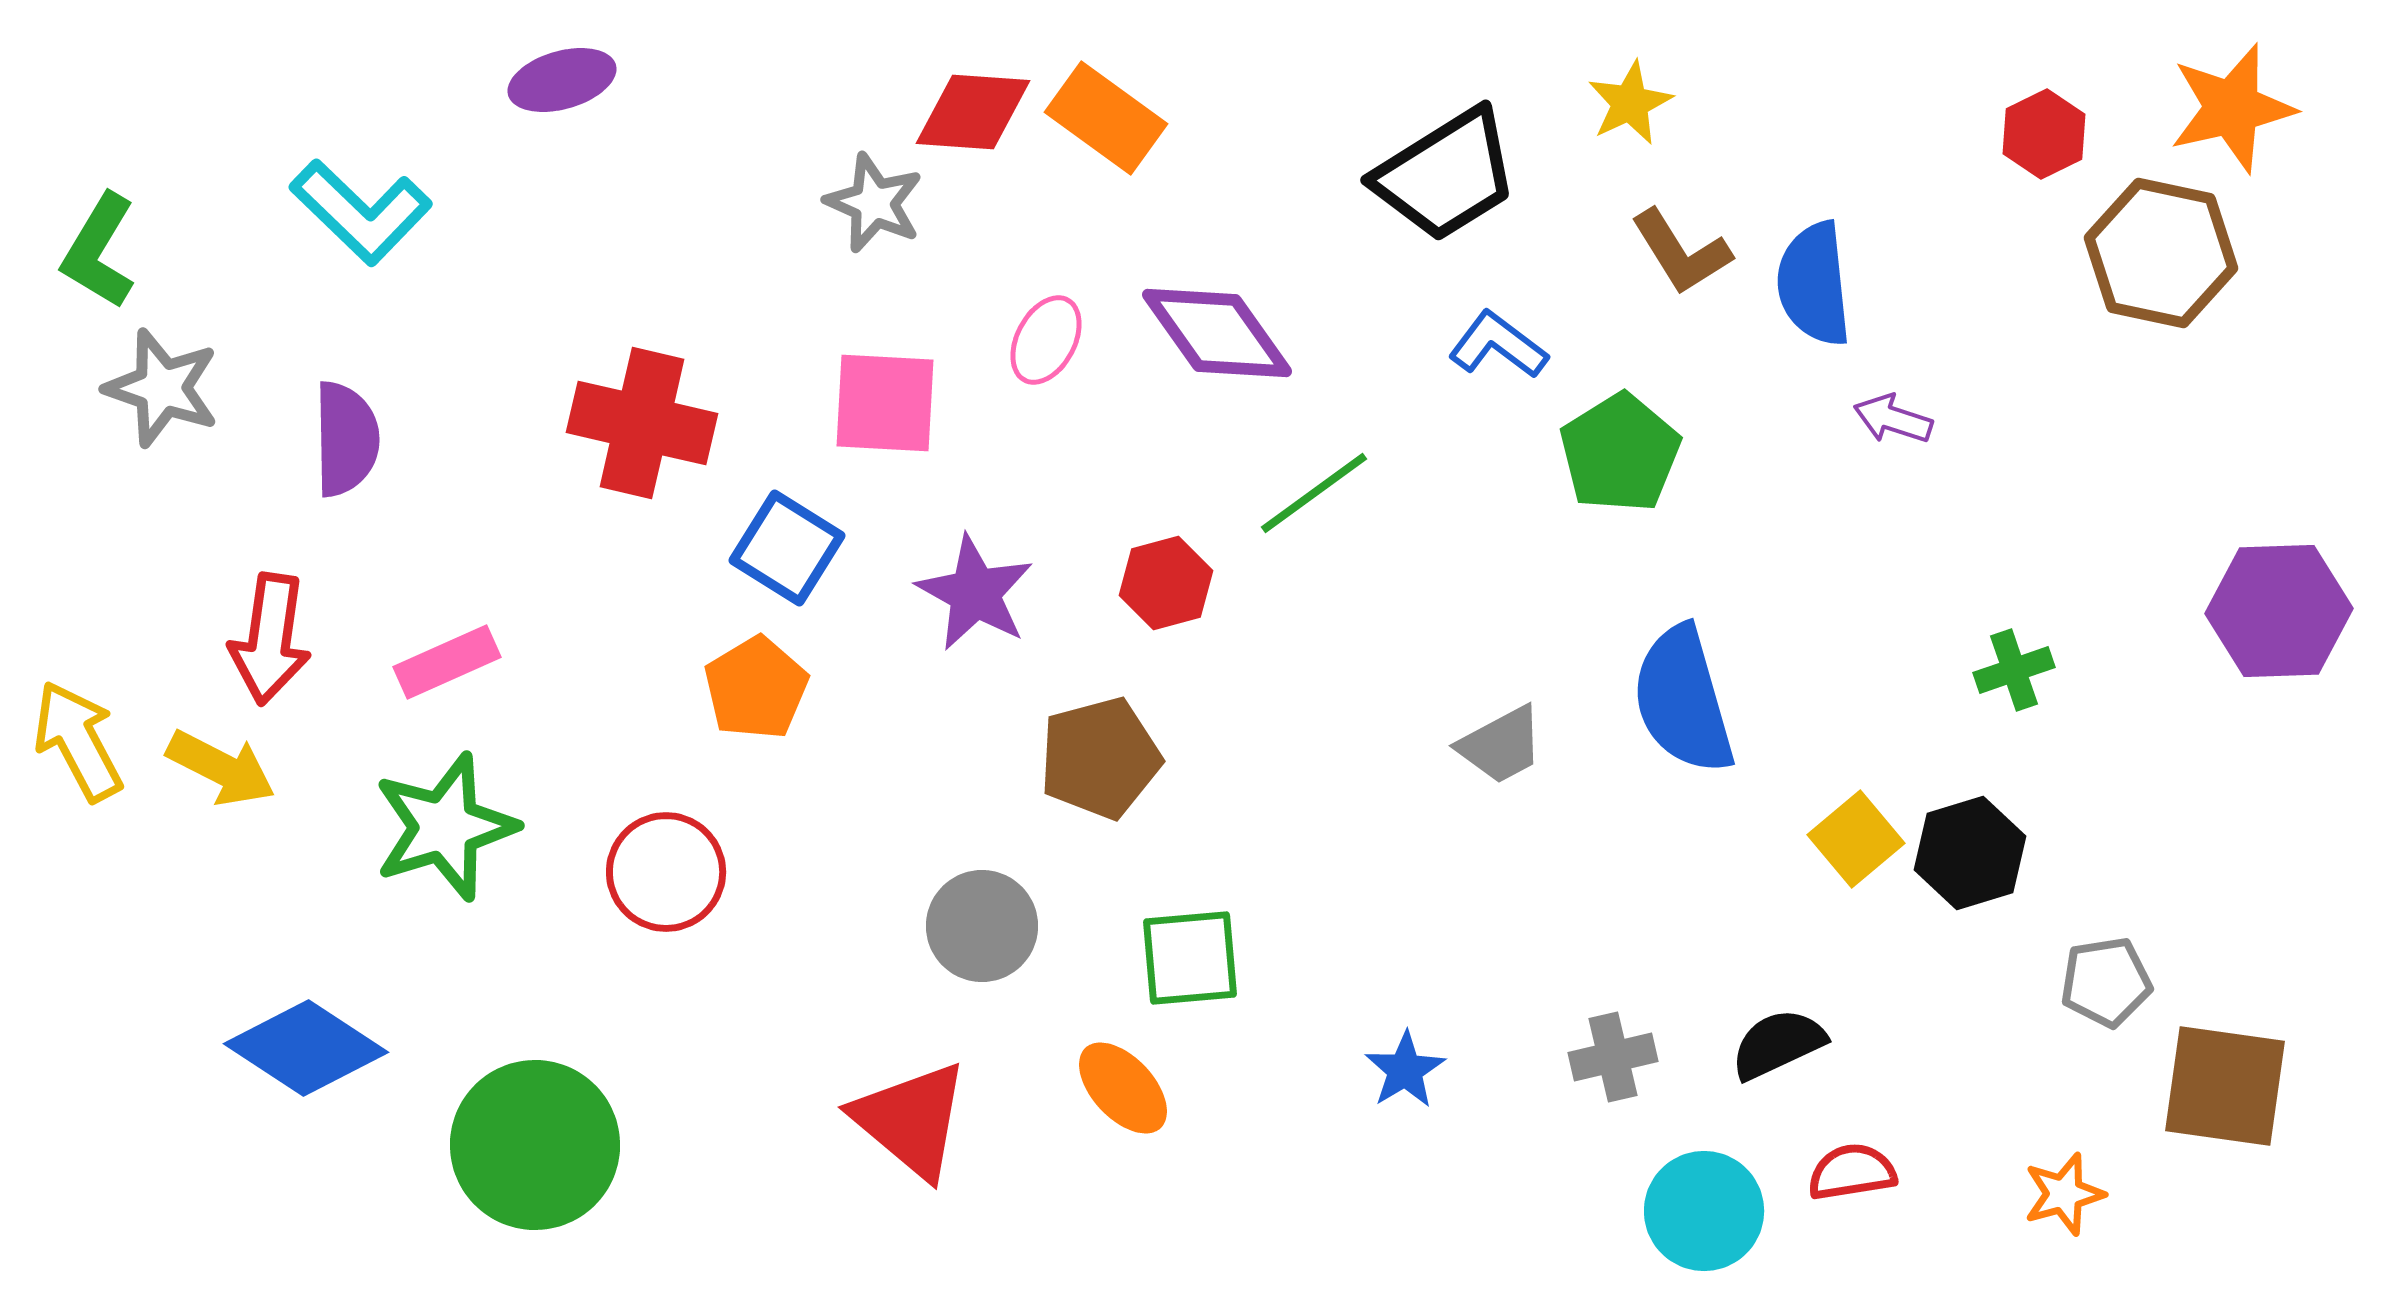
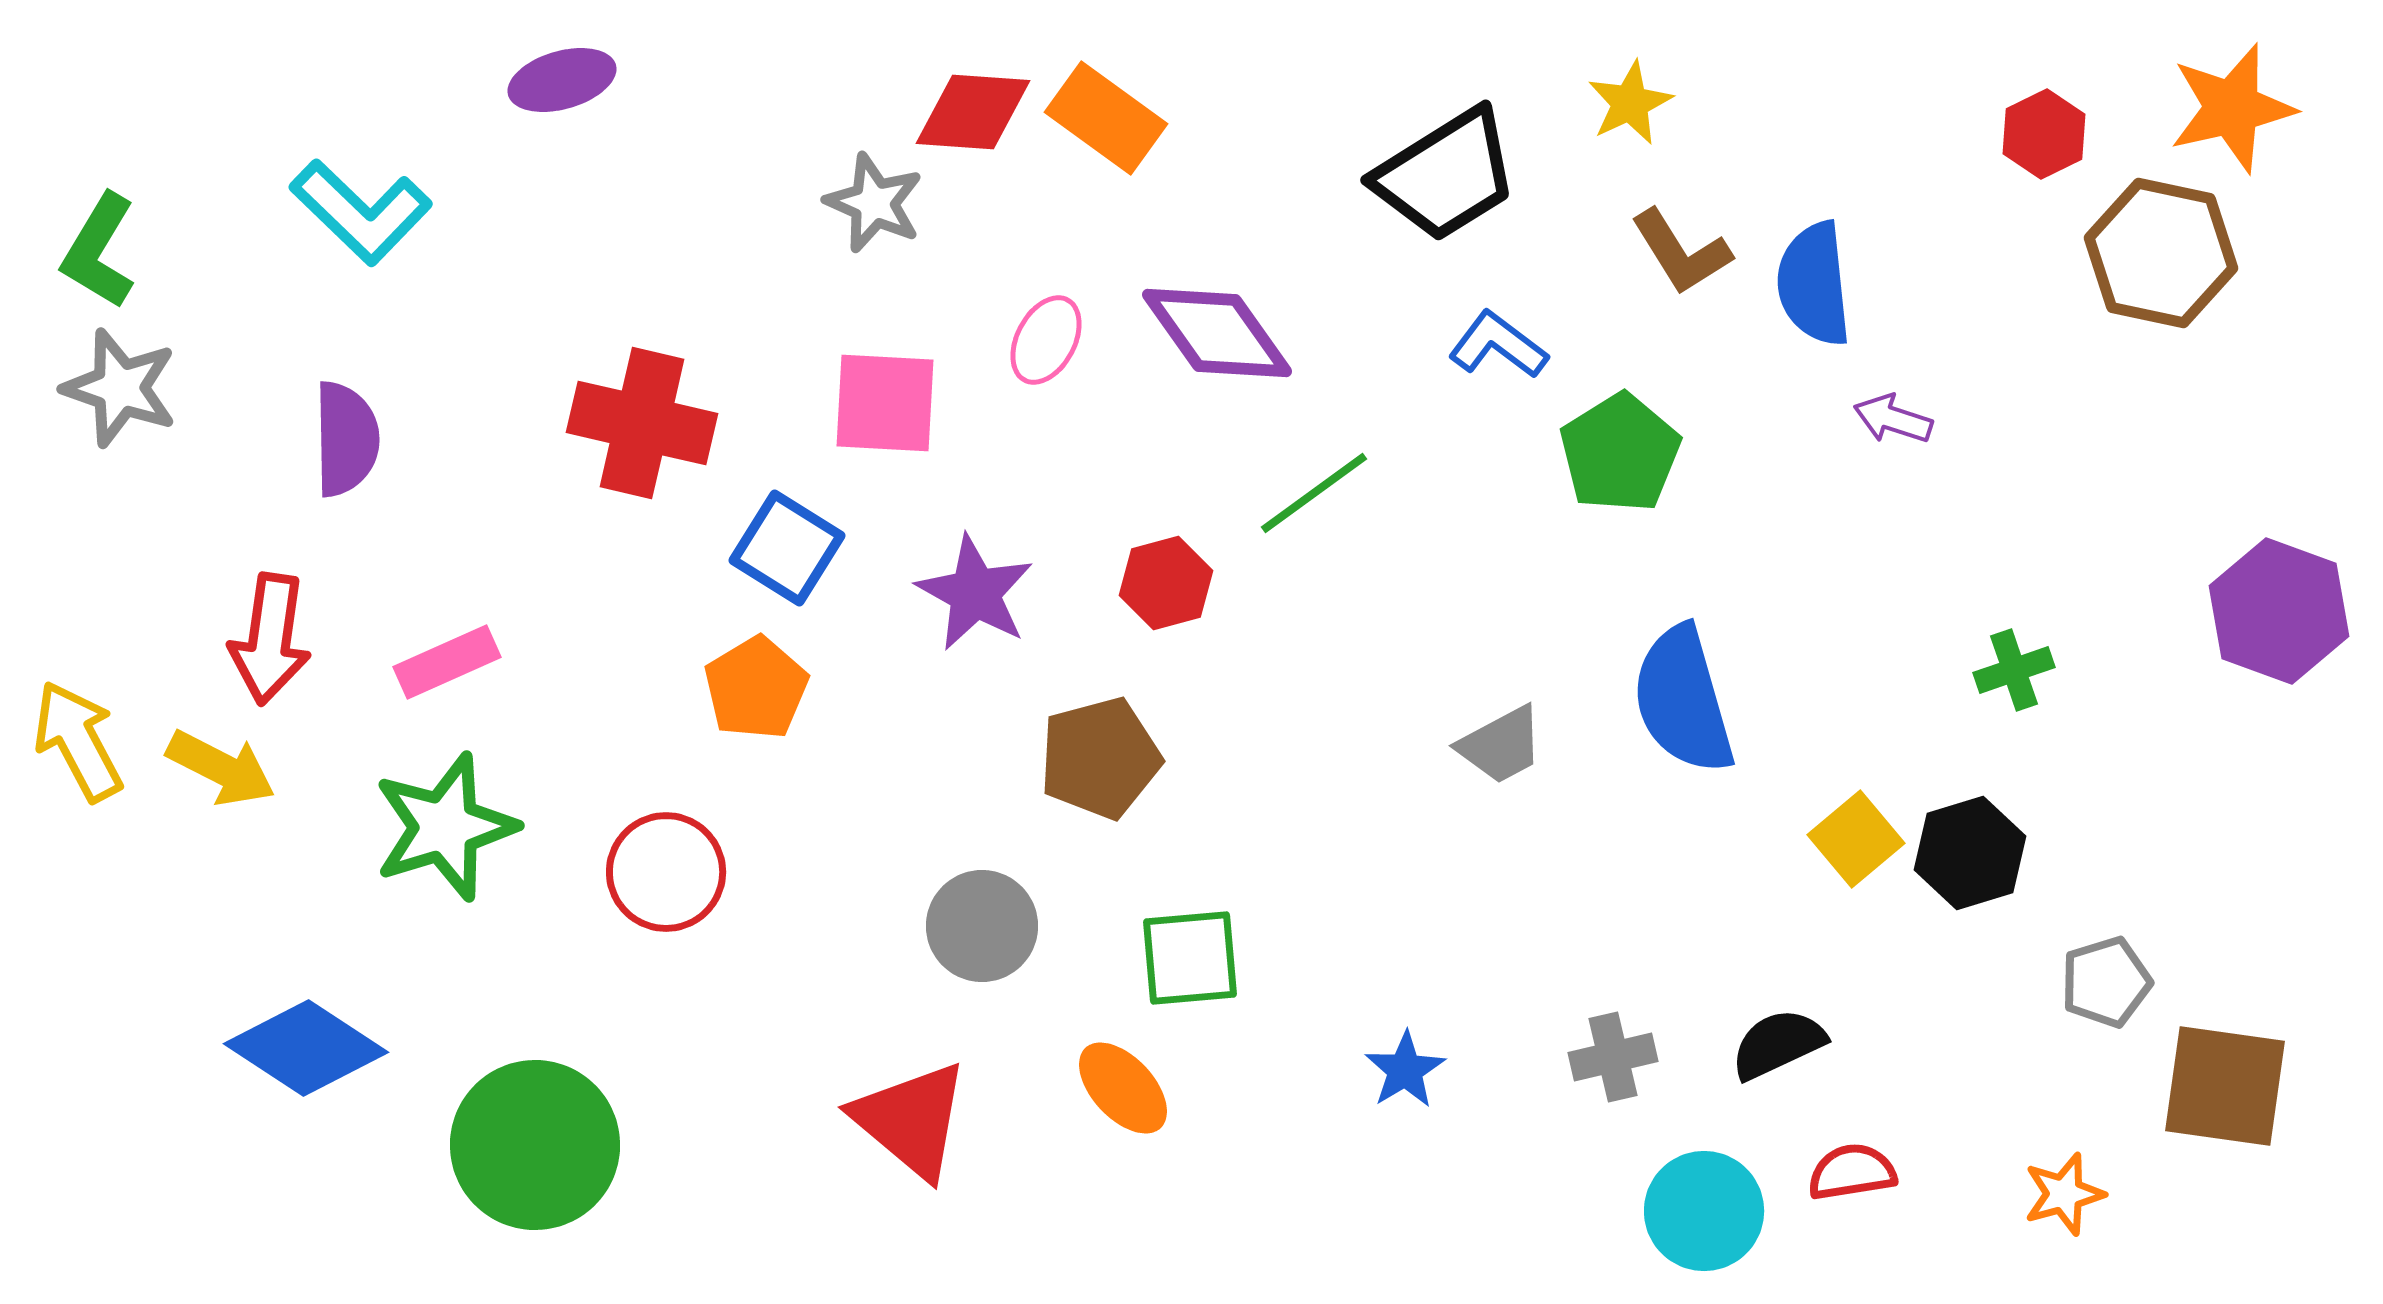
gray star at (162, 388): moved 42 px left
purple hexagon at (2279, 611): rotated 22 degrees clockwise
gray pentagon at (2106, 982): rotated 8 degrees counterclockwise
